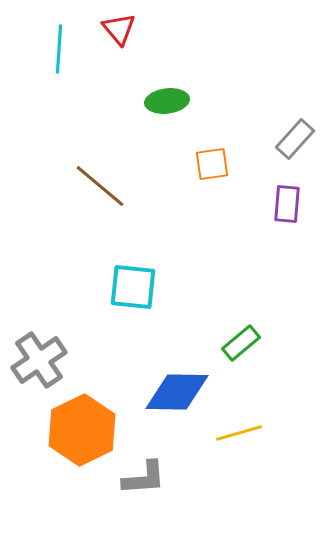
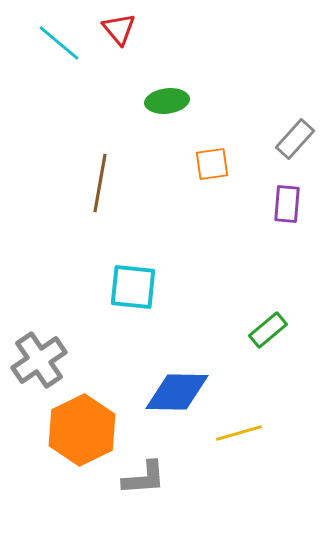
cyan line: moved 6 px up; rotated 54 degrees counterclockwise
brown line: moved 3 px up; rotated 60 degrees clockwise
green rectangle: moved 27 px right, 13 px up
